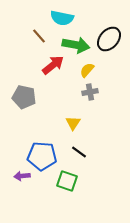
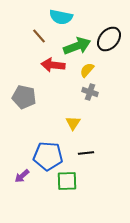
cyan semicircle: moved 1 px left, 1 px up
green arrow: moved 1 px right, 1 px down; rotated 32 degrees counterclockwise
red arrow: rotated 135 degrees counterclockwise
gray cross: rotated 28 degrees clockwise
black line: moved 7 px right, 1 px down; rotated 42 degrees counterclockwise
blue pentagon: moved 6 px right
purple arrow: rotated 35 degrees counterclockwise
green square: rotated 20 degrees counterclockwise
